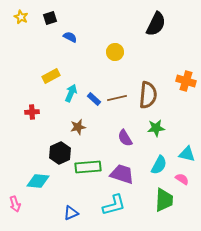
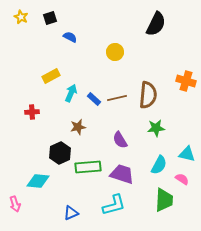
purple semicircle: moved 5 px left, 2 px down
